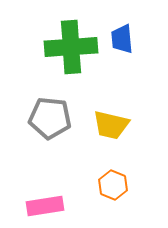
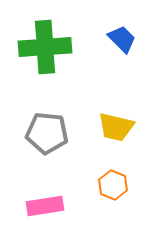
blue trapezoid: rotated 140 degrees clockwise
green cross: moved 26 px left
gray pentagon: moved 3 px left, 15 px down
yellow trapezoid: moved 5 px right, 2 px down
